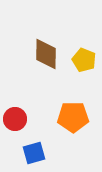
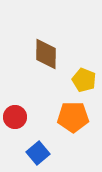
yellow pentagon: moved 20 px down
red circle: moved 2 px up
blue square: moved 4 px right; rotated 25 degrees counterclockwise
